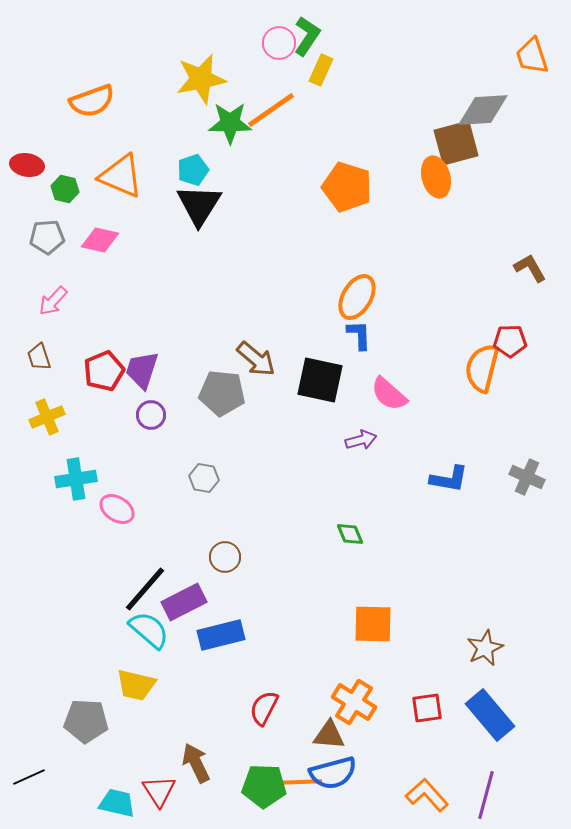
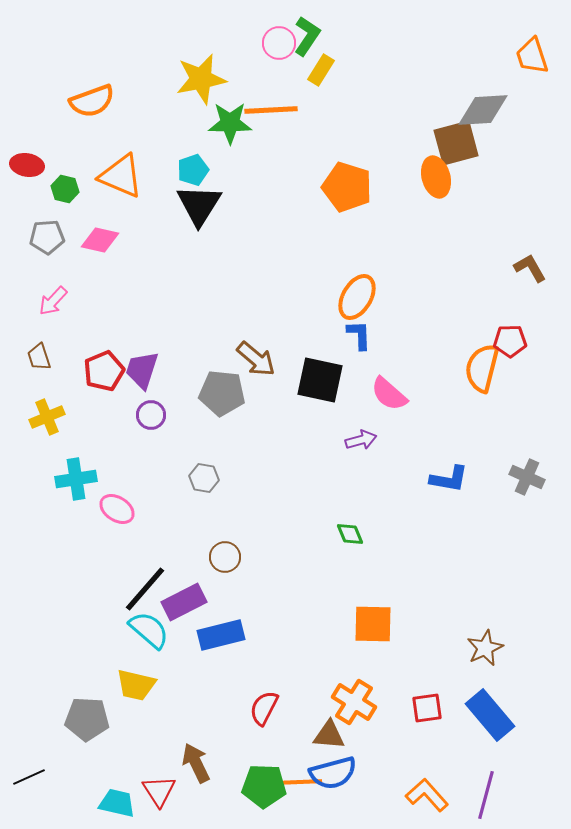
yellow rectangle at (321, 70): rotated 8 degrees clockwise
orange line at (271, 110): rotated 32 degrees clockwise
gray pentagon at (86, 721): moved 1 px right, 2 px up
